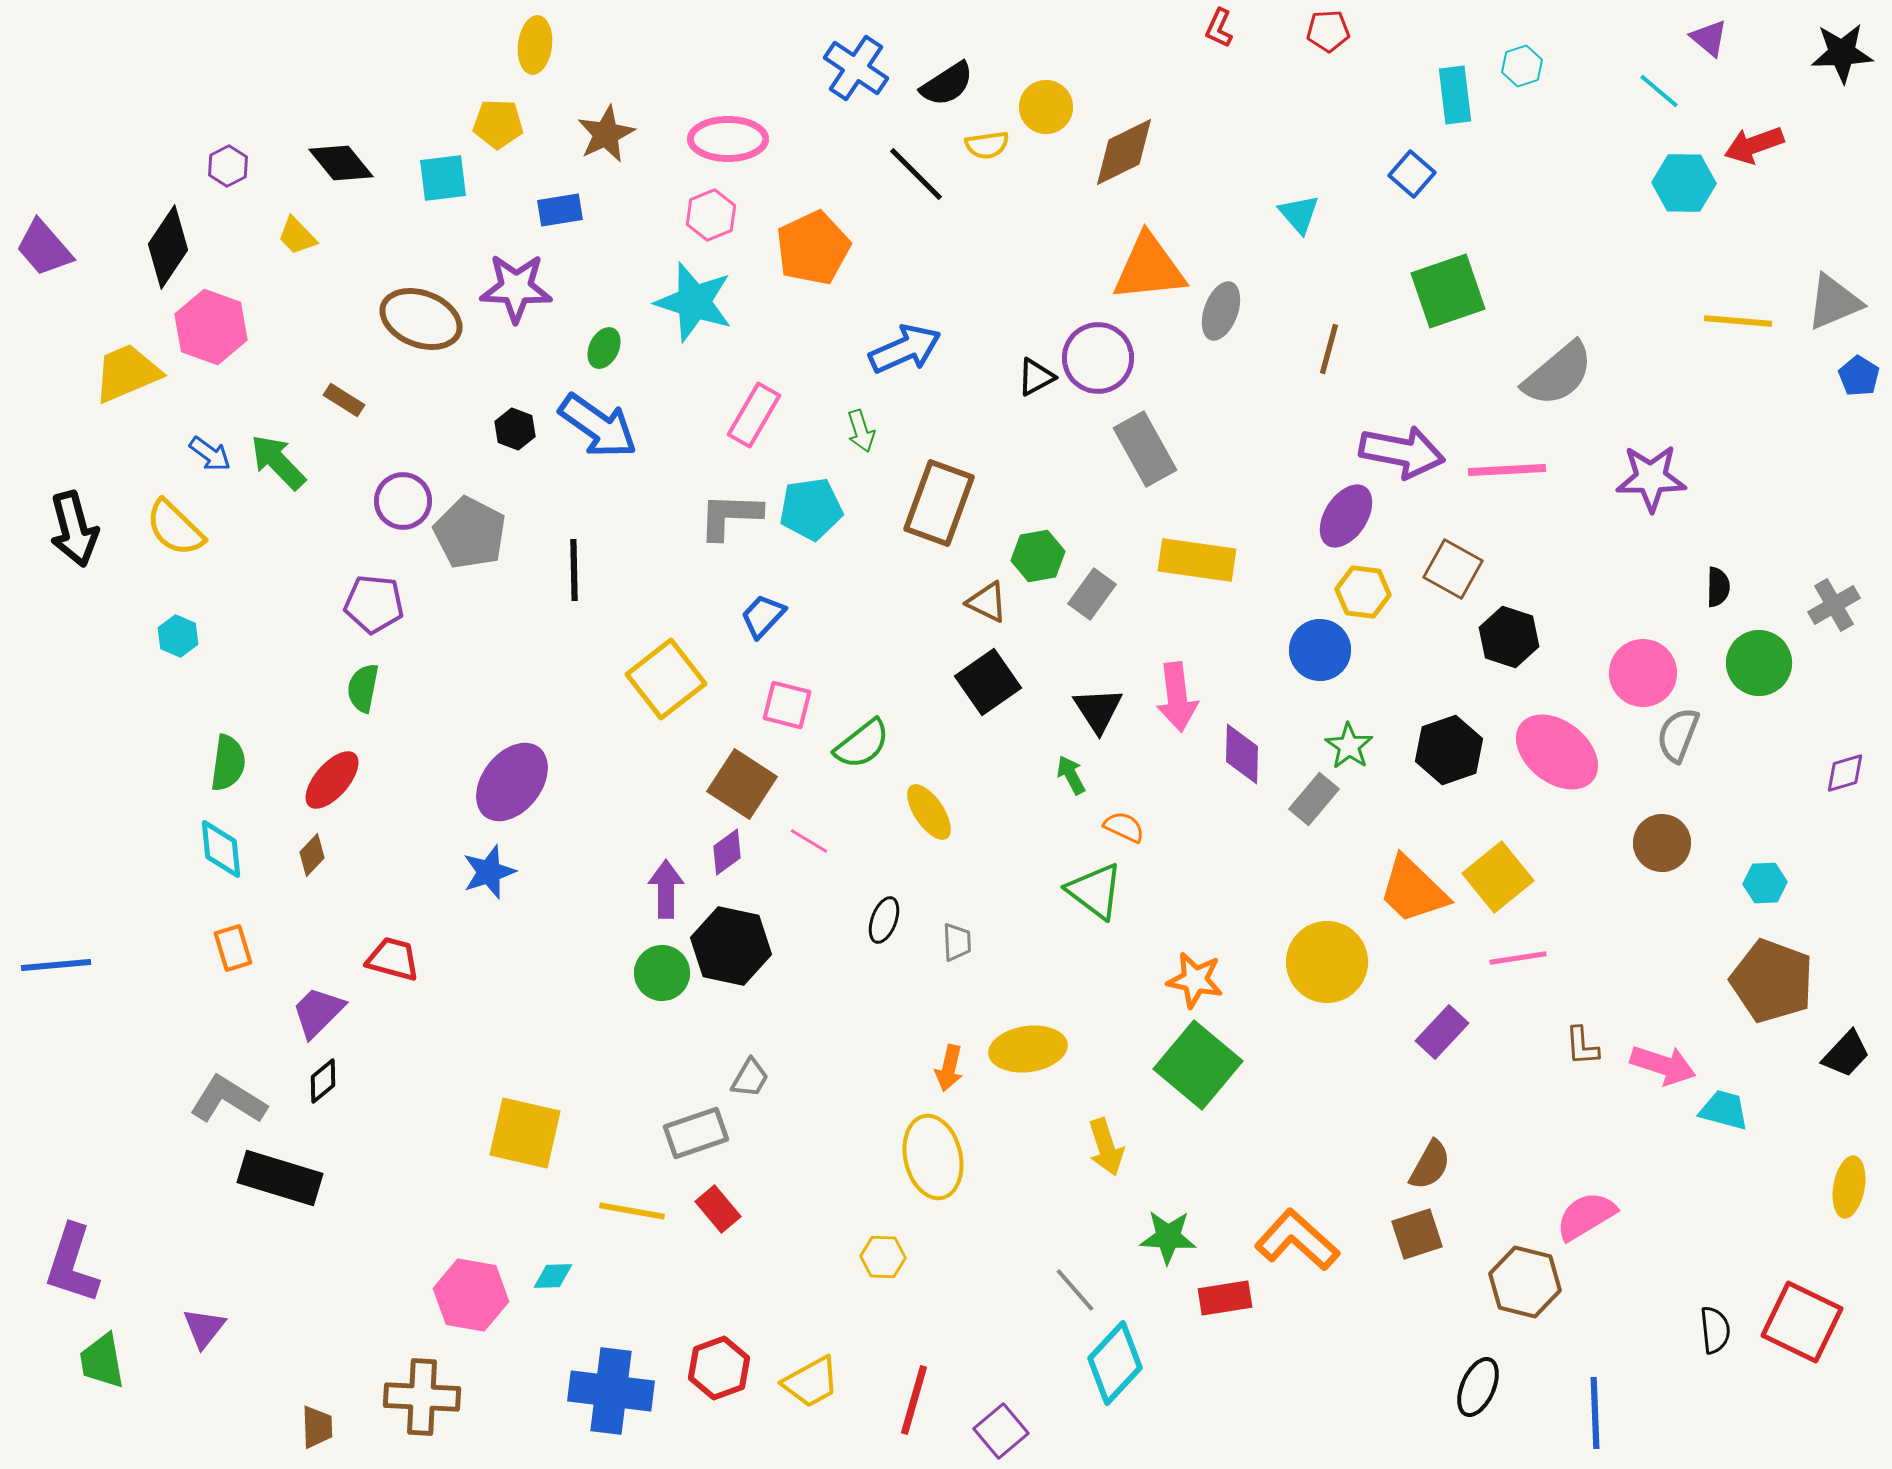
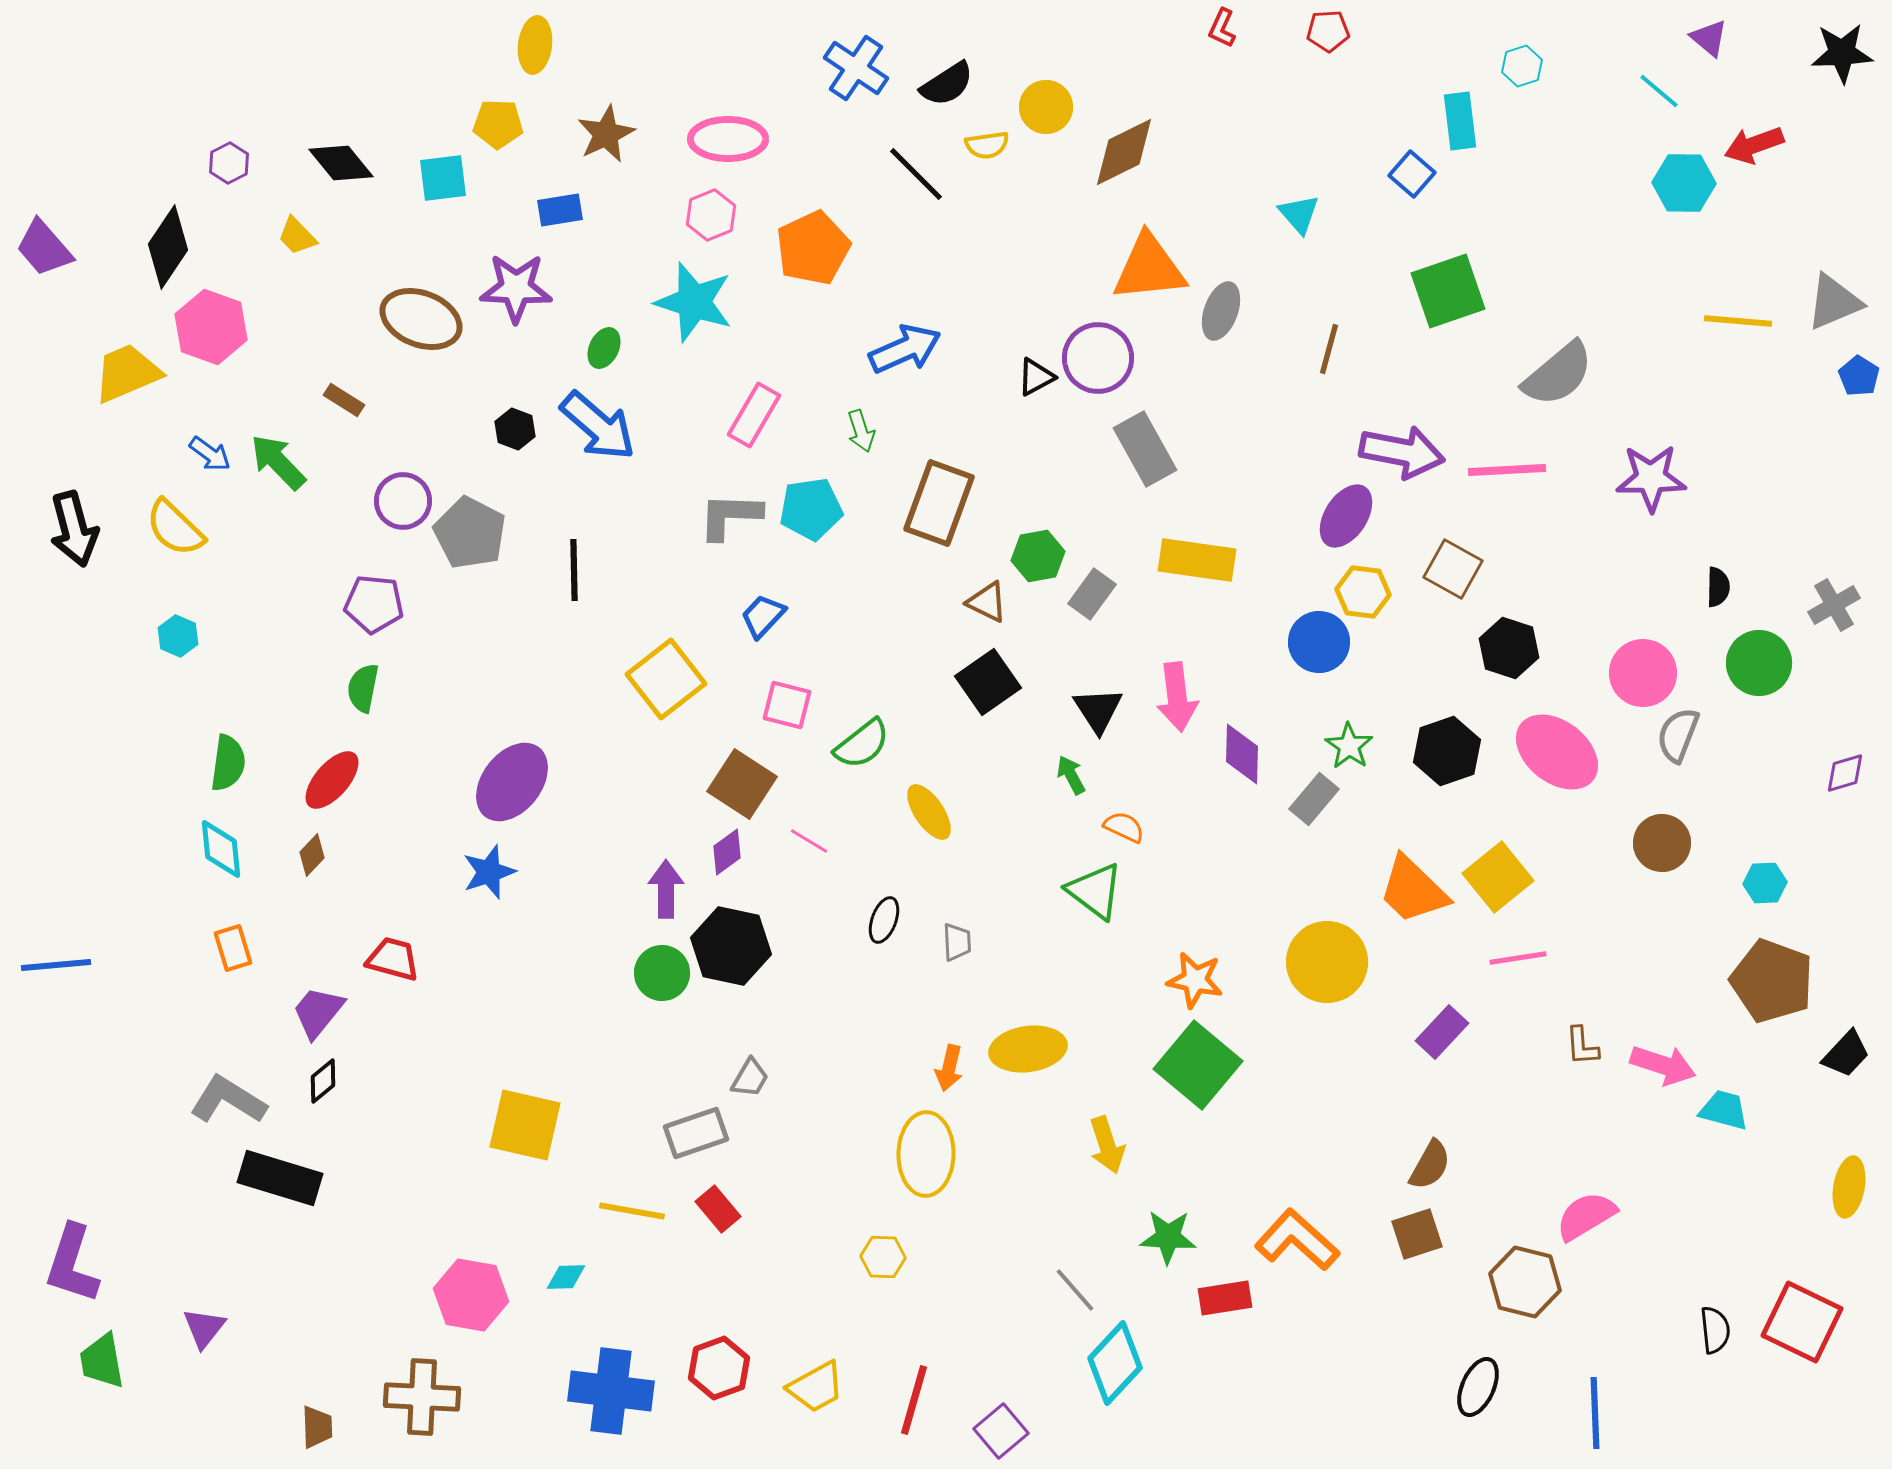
red L-shape at (1219, 28): moved 3 px right
cyan rectangle at (1455, 95): moved 5 px right, 26 px down
purple hexagon at (228, 166): moved 1 px right, 3 px up
blue arrow at (598, 426): rotated 6 degrees clockwise
black hexagon at (1509, 637): moved 11 px down
blue circle at (1320, 650): moved 1 px left, 8 px up
black hexagon at (1449, 750): moved 2 px left, 1 px down
purple trapezoid at (318, 1012): rotated 6 degrees counterclockwise
yellow square at (525, 1133): moved 8 px up
yellow arrow at (1106, 1147): moved 1 px right, 2 px up
yellow ellipse at (933, 1157): moved 7 px left, 3 px up; rotated 14 degrees clockwise
cyan diamond at (553, 1276): moved 13 px right, 1 px down
yellow trapezoid at (811, 1382): moved 5 px right, 5 px down
